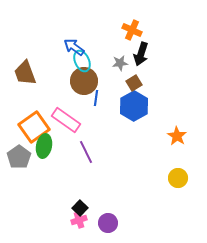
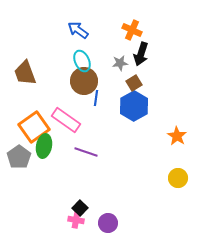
blue arrow: moved 4 px right, 17 px up
purple line: rotated 45 degrees counterclockwise
pink cross: moved 3 px left; rotated 28 degrees clockwise
